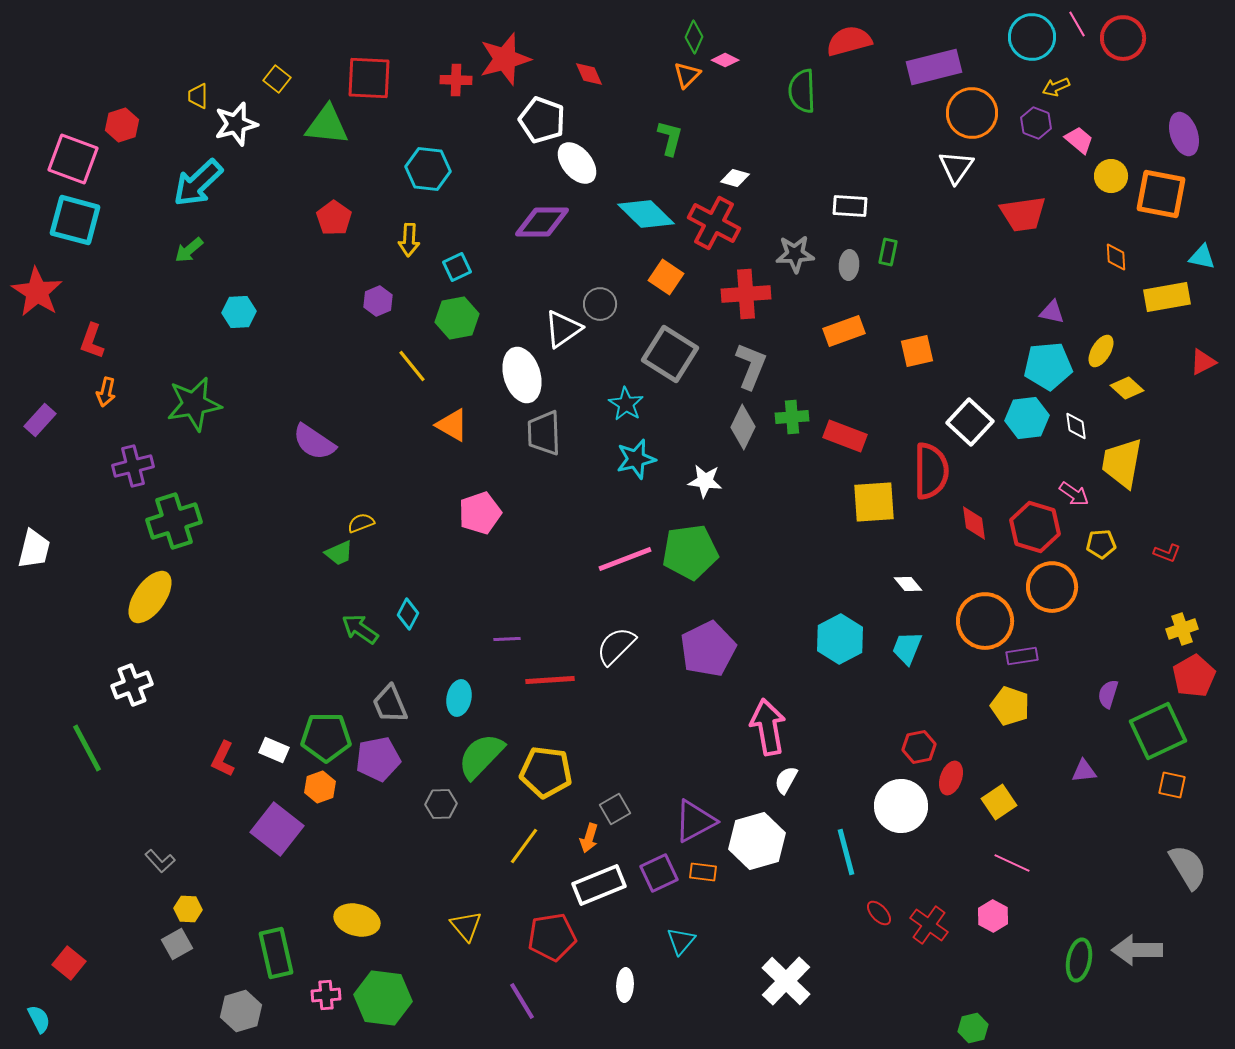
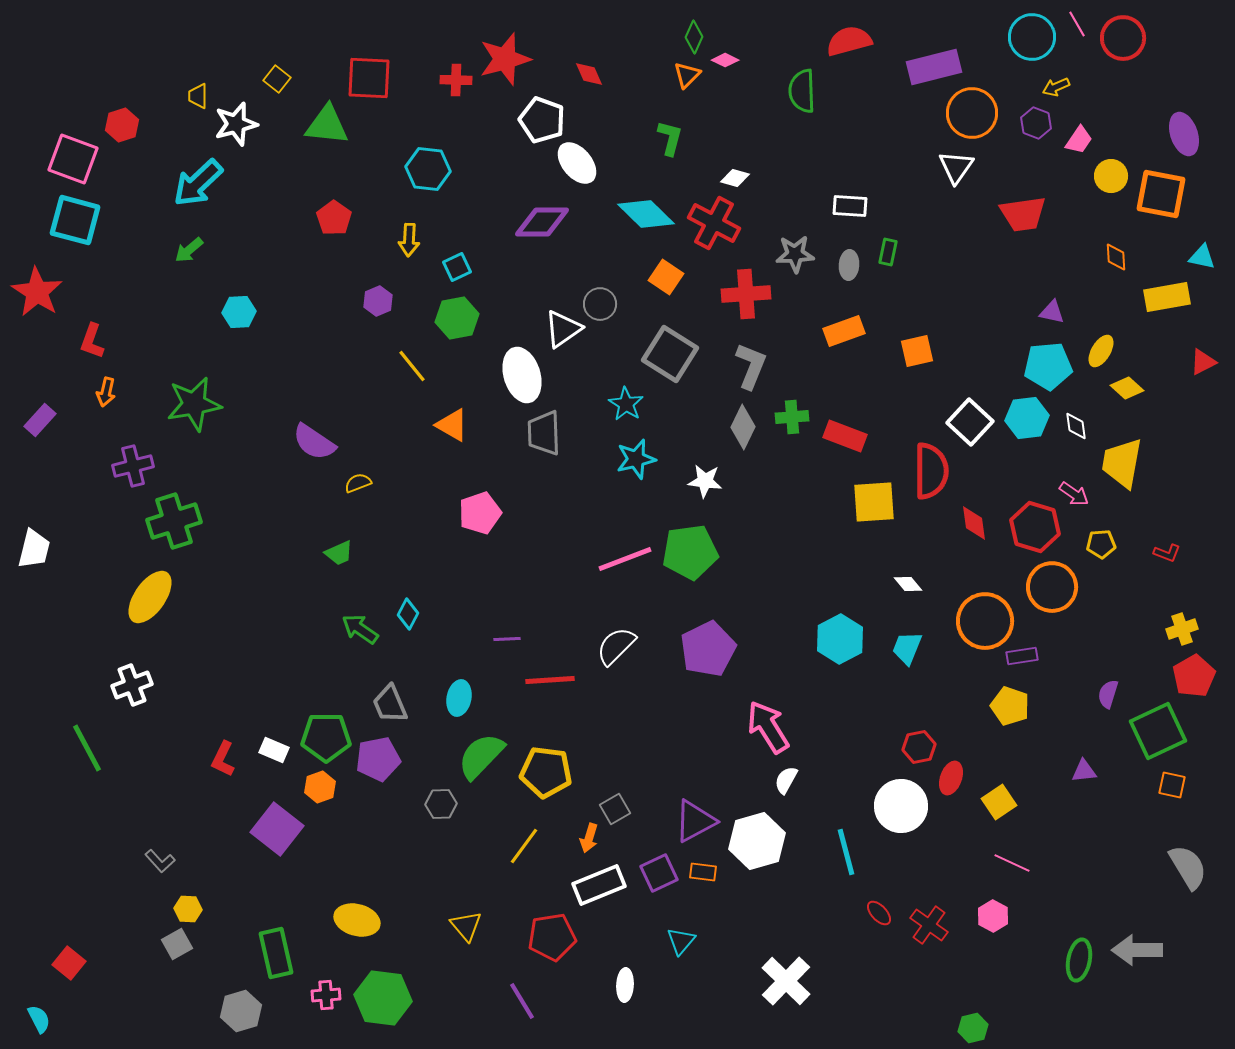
pink trapezoid at (1079, 140): rotated 84 degrees clockwise
yellow semicircle at (361, 523): moved 3 px left, 40 px up
pink arrow at (768, 727): rotated 22 degrees counterclockwise
